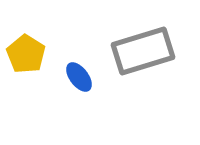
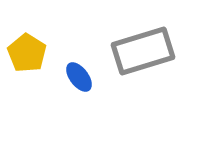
yellow pentagon: moved 1 px right, 1 px up
